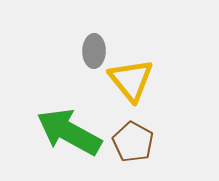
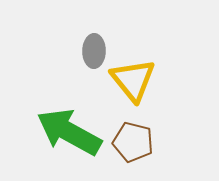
yellow triangle: moved 2 px right
brown pentagon: rotated 15 degrees counterclockwise
